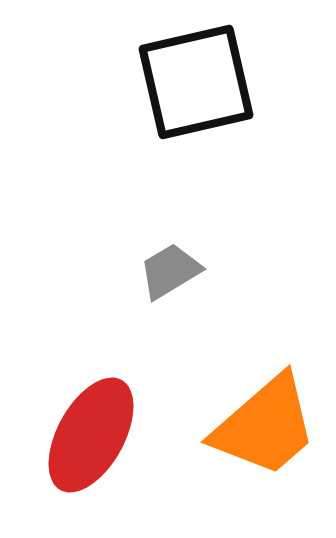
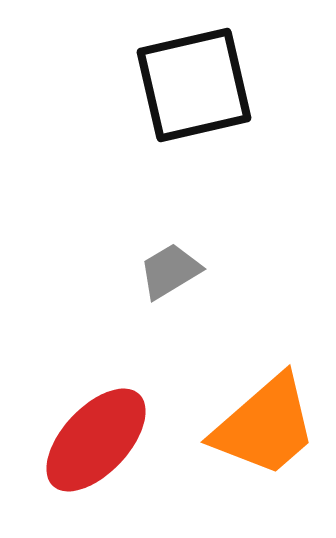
black square: moved 2 px left, 3 px down
red ellipse: moved 5 px right, 5 px down; rotated 14 degrees clockwise
